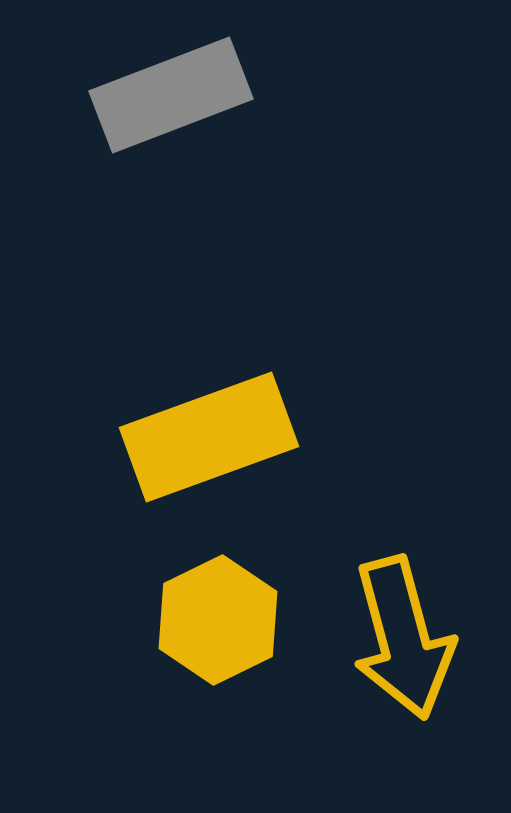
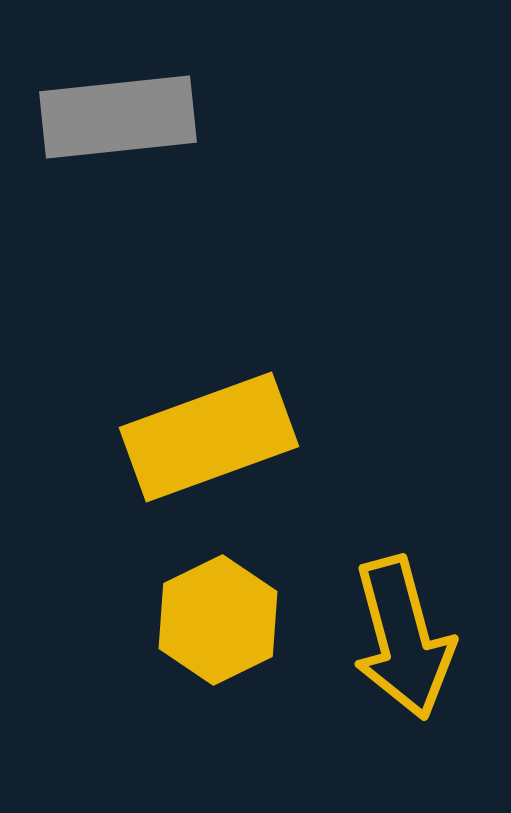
gray rectangle: moved 53 px left, 22 px down; rotated 15 degrees clockwise
